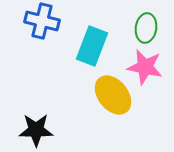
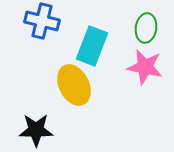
yellow ellipse: moved 39 px left, 10 px up; rotated 12 degrees clockwise
